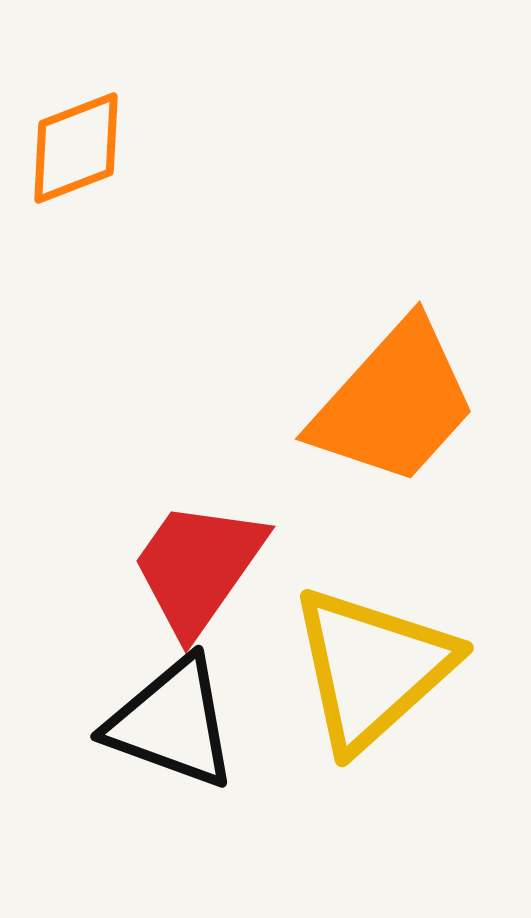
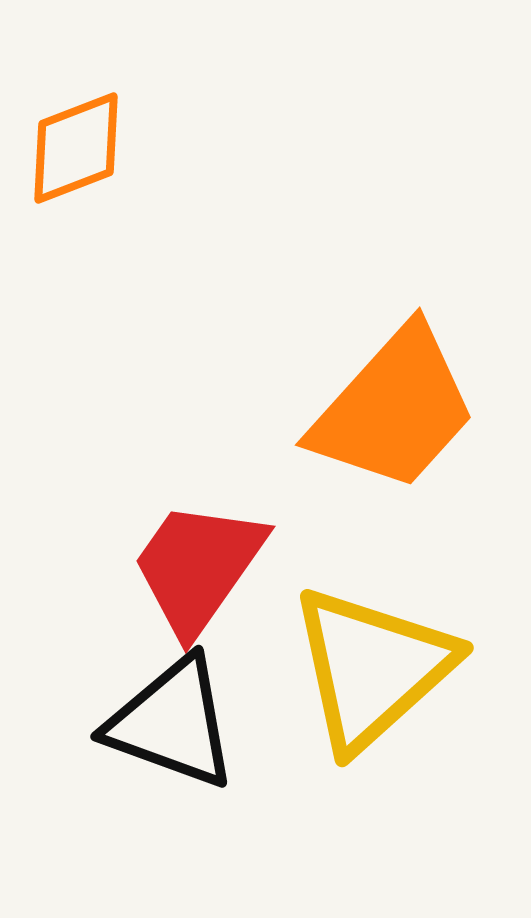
orange trapezoid: moved 6 px down
